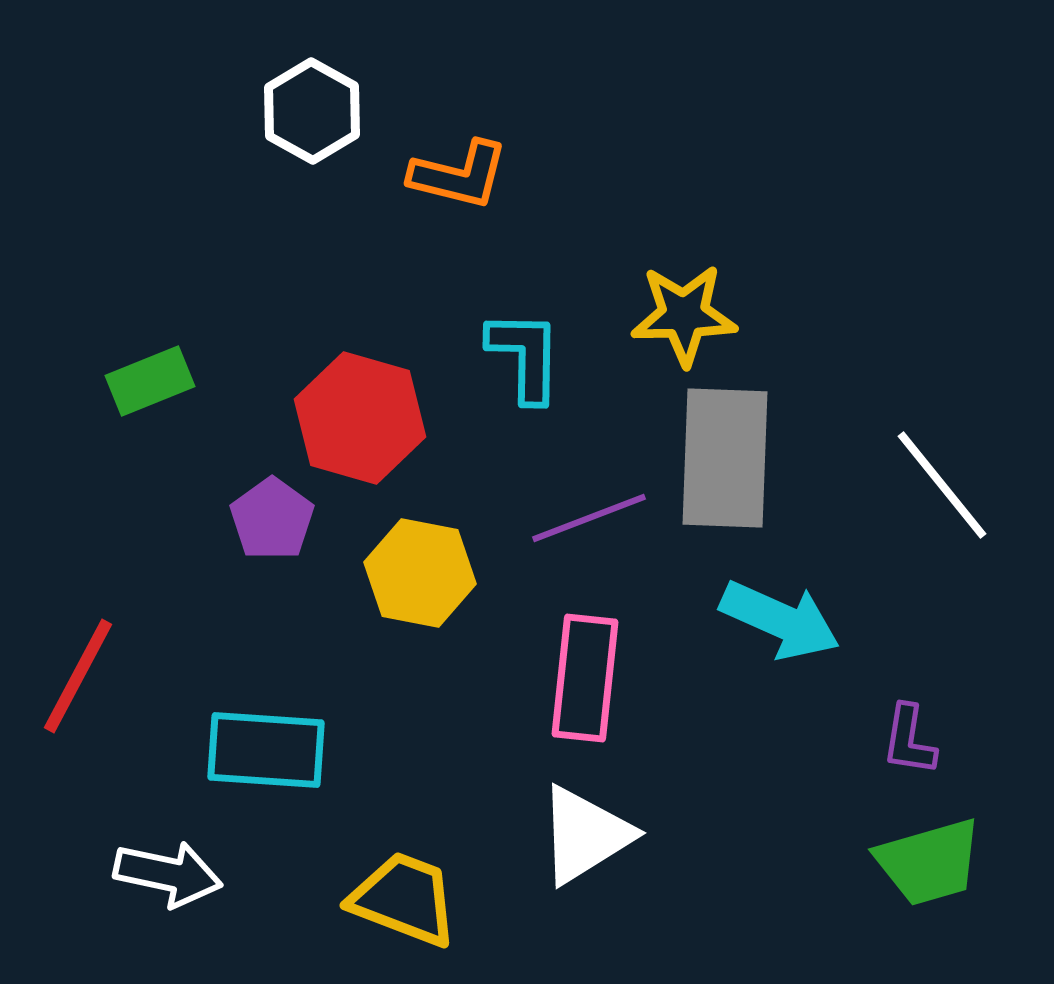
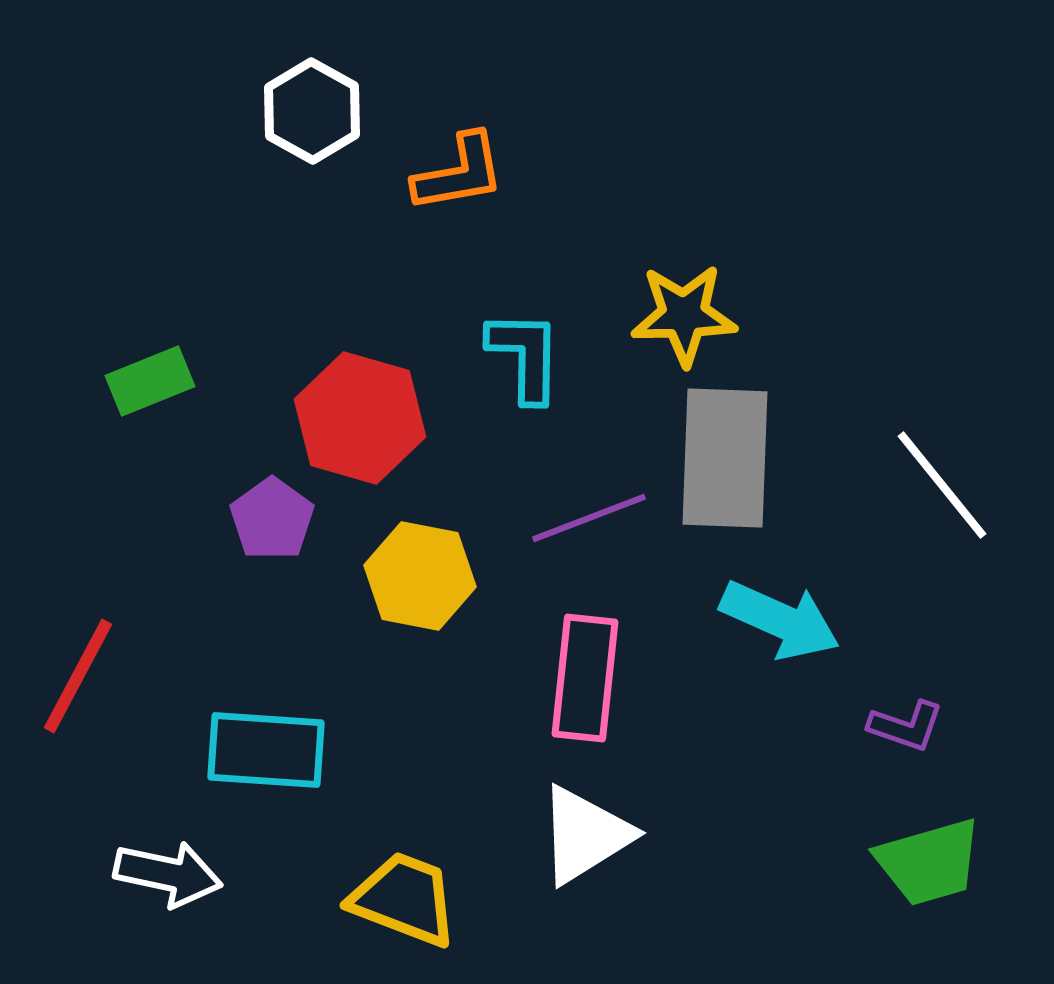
orange L-shape: moved 2 px up; rotated 24 degrees counterclockwise
yellow hexagon: moved 3 px down
purple L-shape: moved 3 px left, 14 px up; rotated 80 degrees counterclockwise
